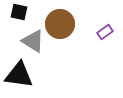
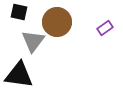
brown circle: moved 3 px left, 2 px up
purple rectangle: moved 4 px up
gray triangle: rotated 35 degrees clockwise
